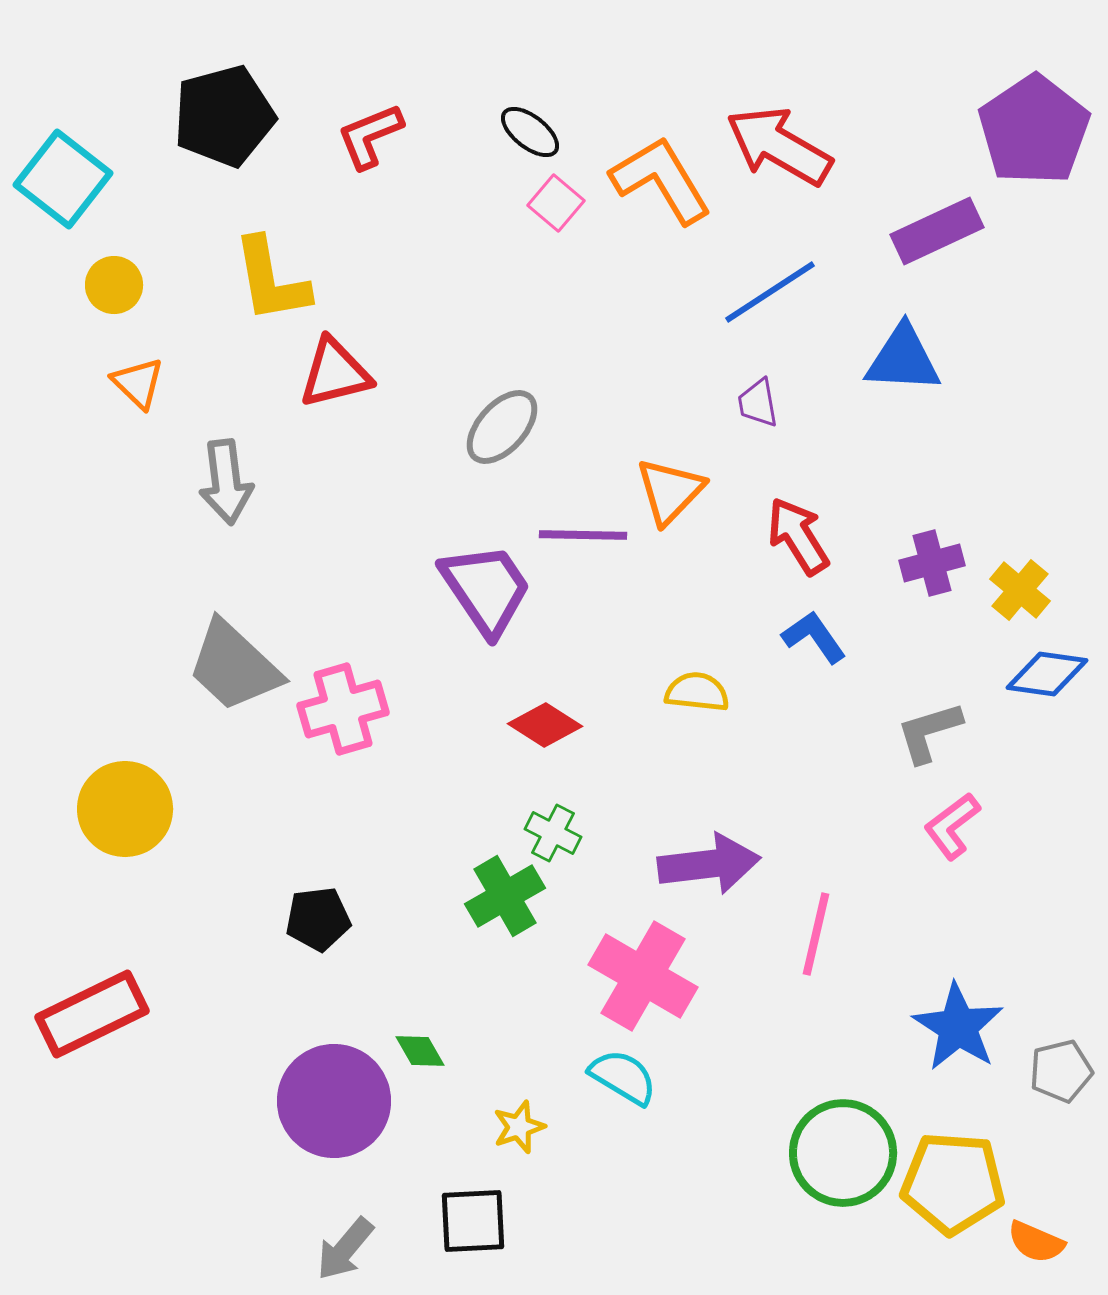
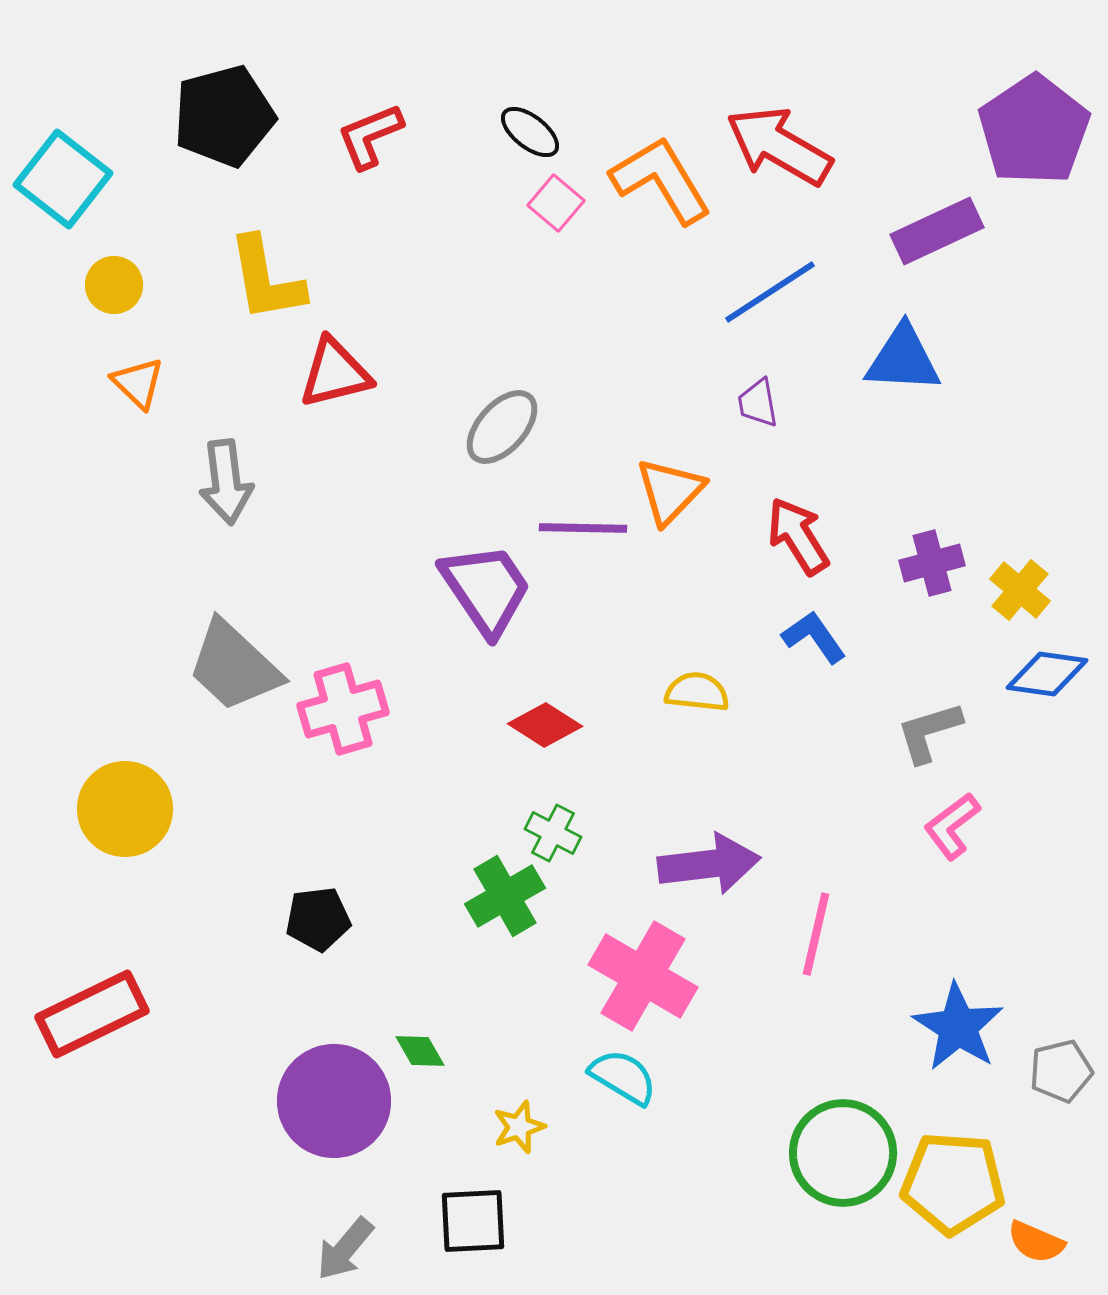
yellow L-shape at (271, 280): moved 5 px left, 1 px up
purple line at (583, 535): moved 7 px up
